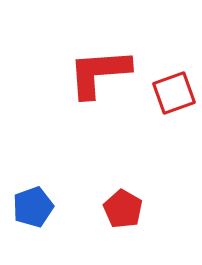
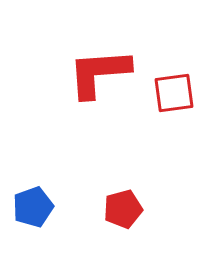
red square: rotated 12 degrees clockwise
red pentagon: rotated 27 degrees clockwise
